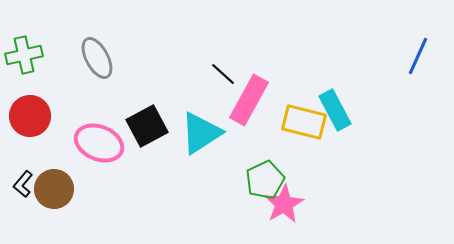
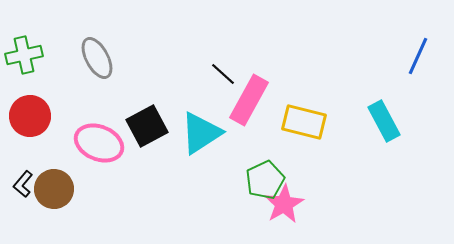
cyan rectangle: moved 49 px right, 11 px down
